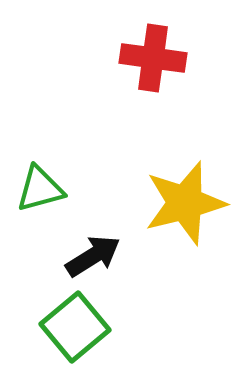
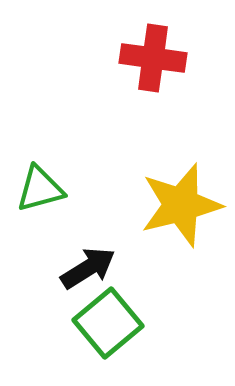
yellow star: moved 4 px left, 2 px down
black arrow: moved 5 px left, 12 px down
green square: moved 33 px right, 4 px up
